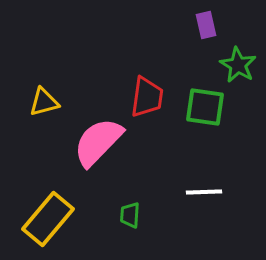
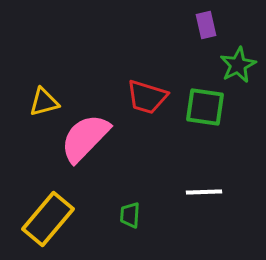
green star: rotated 15 degrees clockwise
red trapezoid: rotated 99 degrees clockwise
pink semicircle: moved 13 px left, 4 px up
